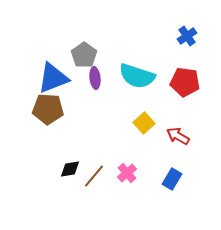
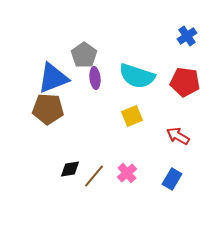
yellow square: moved 12 px left, 7 px up; rotated 20 degrees clockwise
